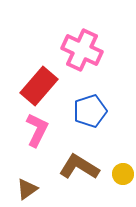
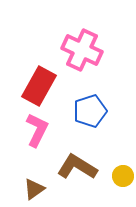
red rectangle: rotated 12 degrees counterclockwise
brown L-shape: moved 2 px left
yellow circle: moved 2 px down
brown triangle: moved 7 px right
